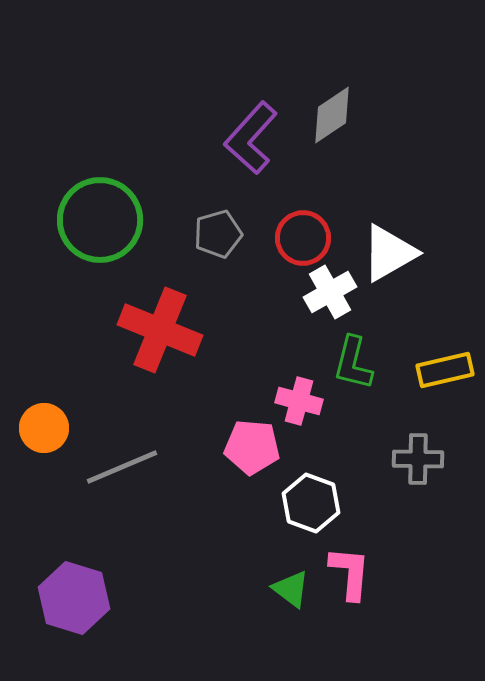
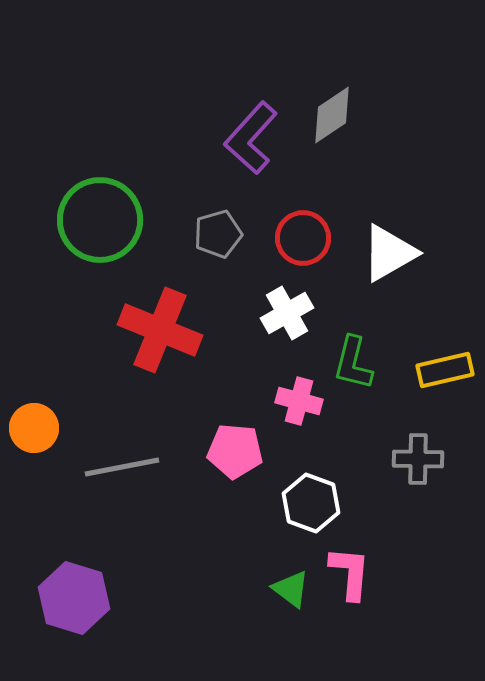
white cross: moved 43 px left, 21 px down
orange circle: moved 10 px left
pink pentagon: moved 17 px left, 4 px down
gray line: rotated 12 degrees clockwise
